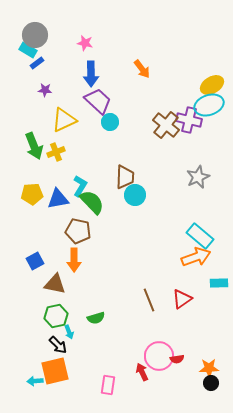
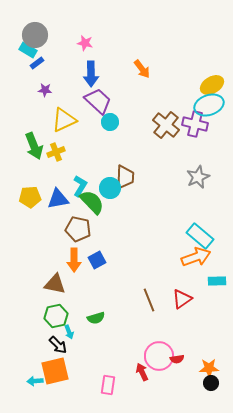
purple cross at (189, 120): moved 6 px right, 4 px down
yellow pentagon at (32, 194): moved 2 px left, 3 px down
cyan circle at (135, 195): moved 25 px left, 7 px up
brown pentagon at (78, 231): moved 2 px up
blue square at (35, 261): moved 62 px right, 1 px up
cyan rectangle at (219, 283): moved 2 px left, 2 px up
